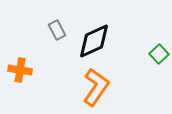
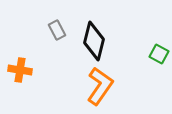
black diamond: rotated 51 degrees counterclockwise
green square: rotated 18 degrees counterclockwise
orange L-shape: moved 4 px right, 1 px up
